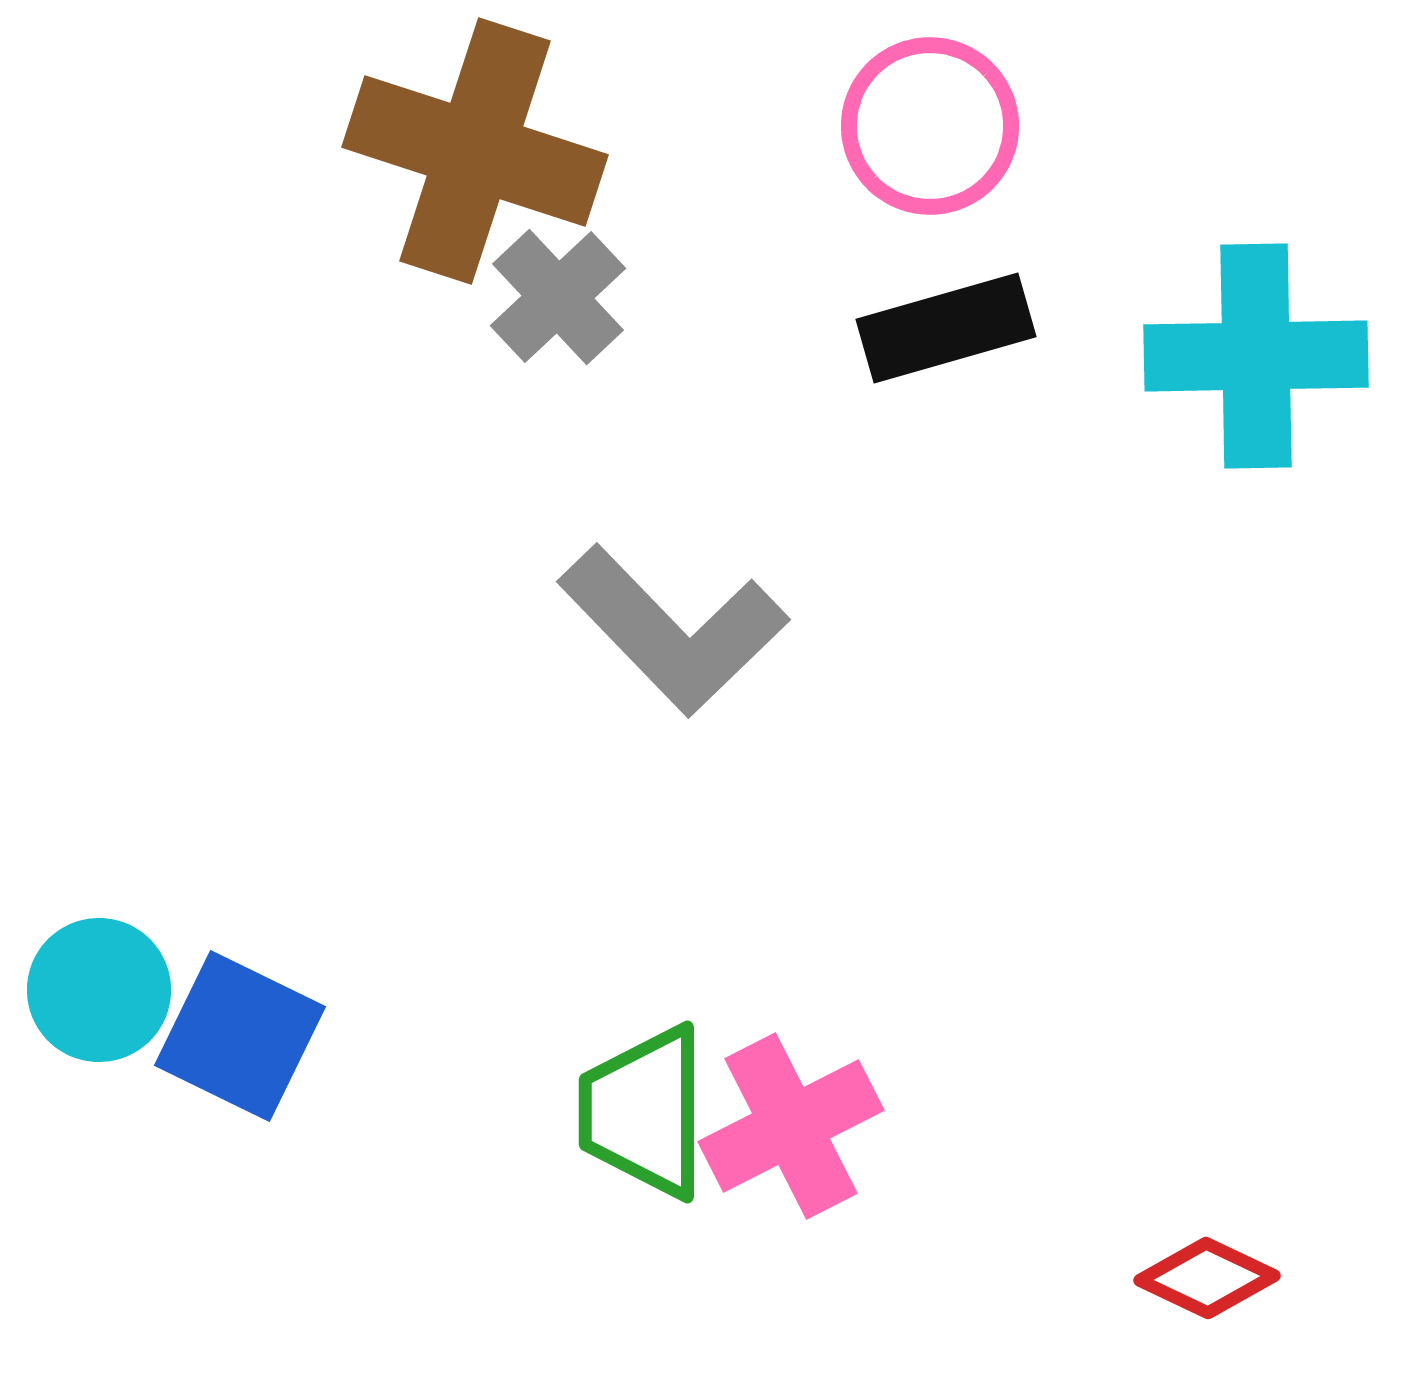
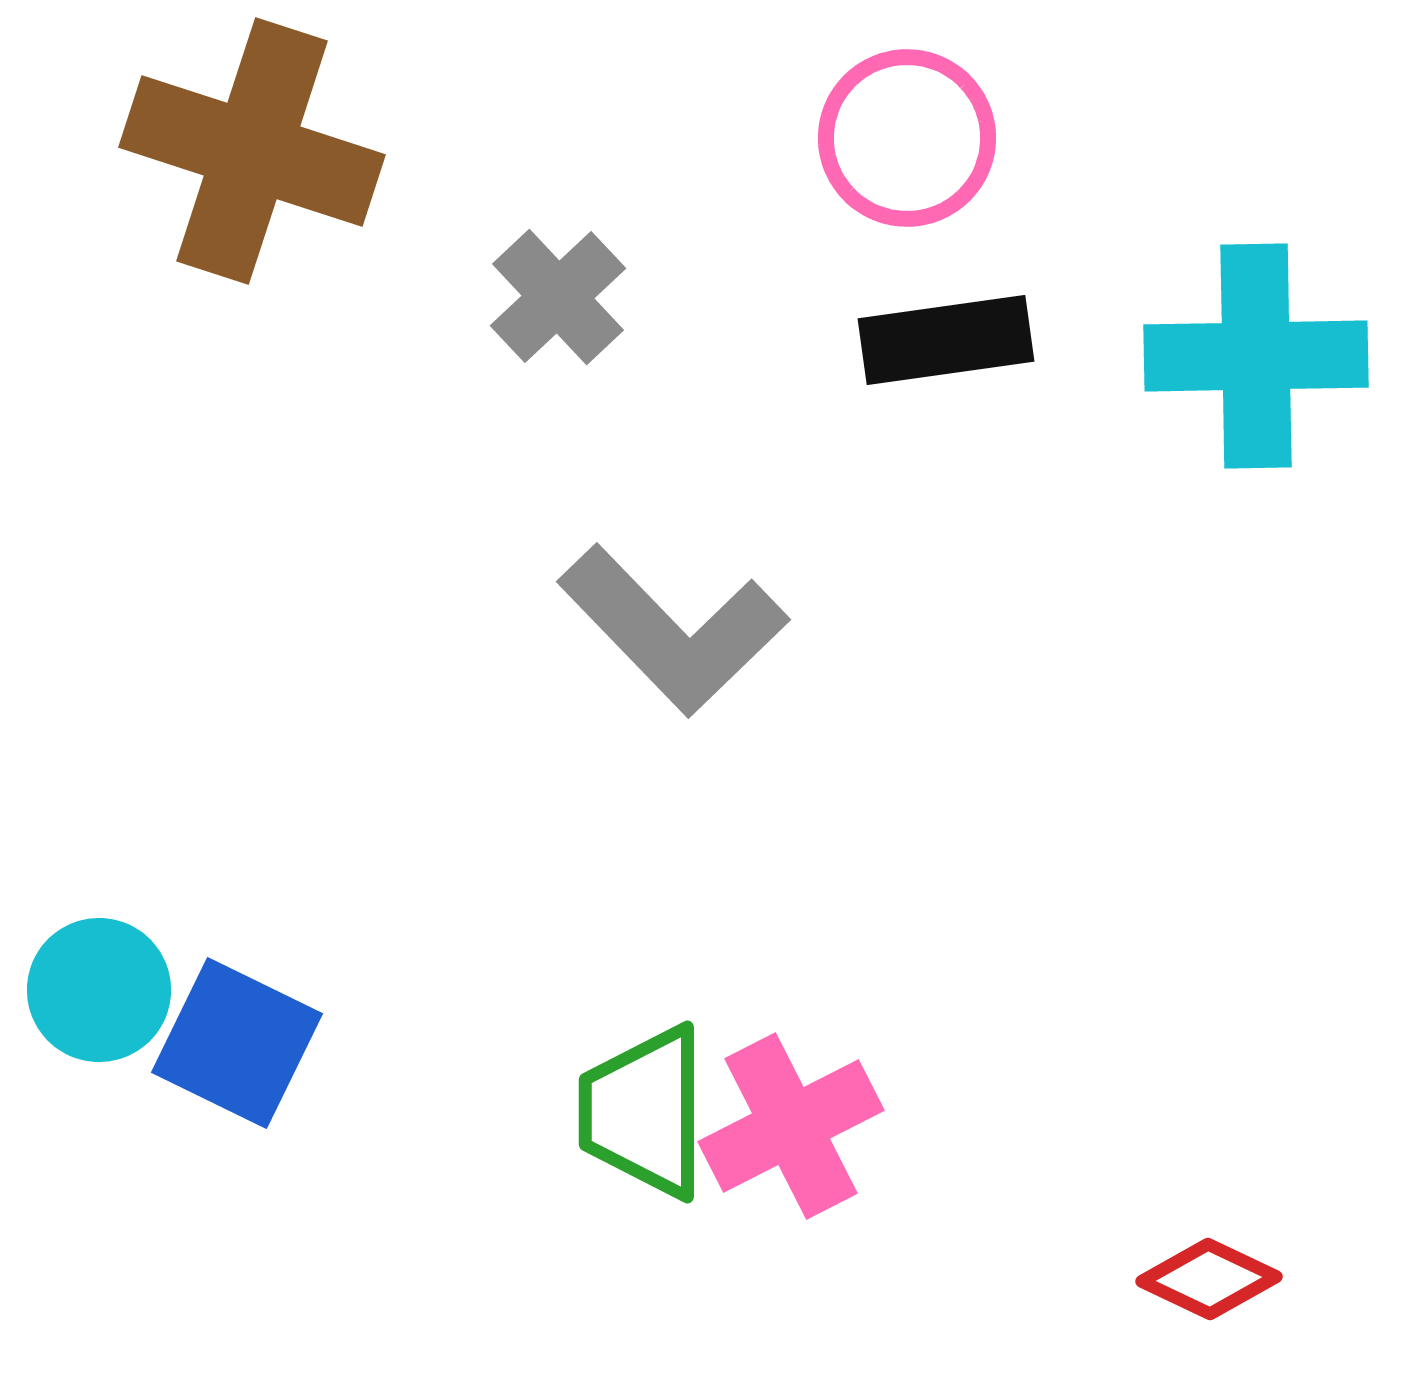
pink circle: moved 23 px left, 12 px down
brown cross: moved 223 px left
black rectangle: moved 12 px down; rotated 8 degrees clockwise
blue square: moved 3 px left, 7 px down
red diamond: moved 2 px right, 1 px down
